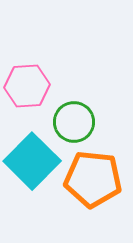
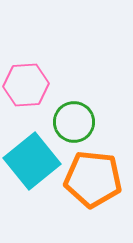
pink hexagon: moved 1 px left, 1 px up
cyan square: rotated 6 degrees clockwise
